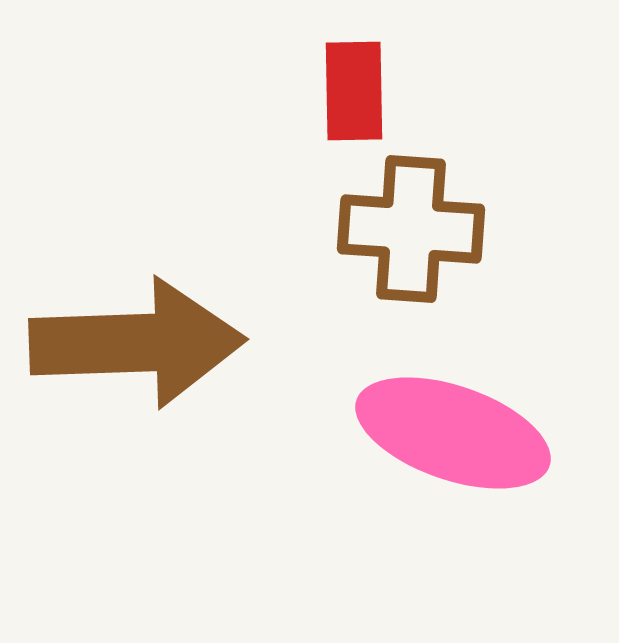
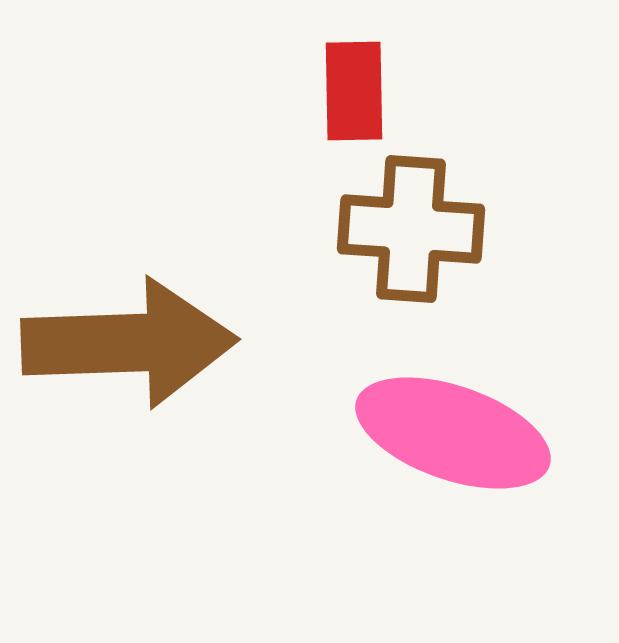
brown arrow: moved 8 px left
